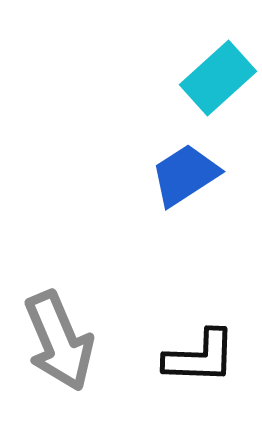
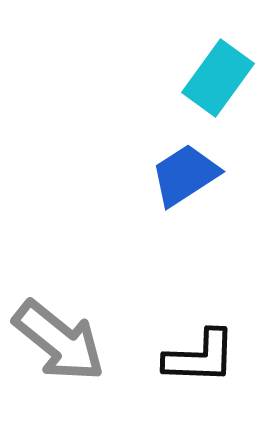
cyan rectangle: rotated 12 degrees counterclockwise
gray arrow: rotated 28 degrees counterclockwise
